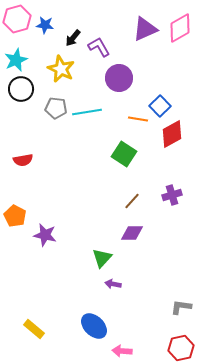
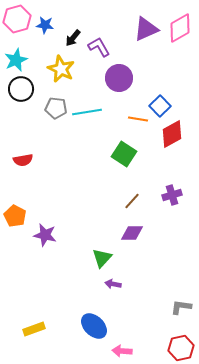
purple triangle: moved 1 px right
yellow rectangle: rotated 60 degrees counterclockwise
